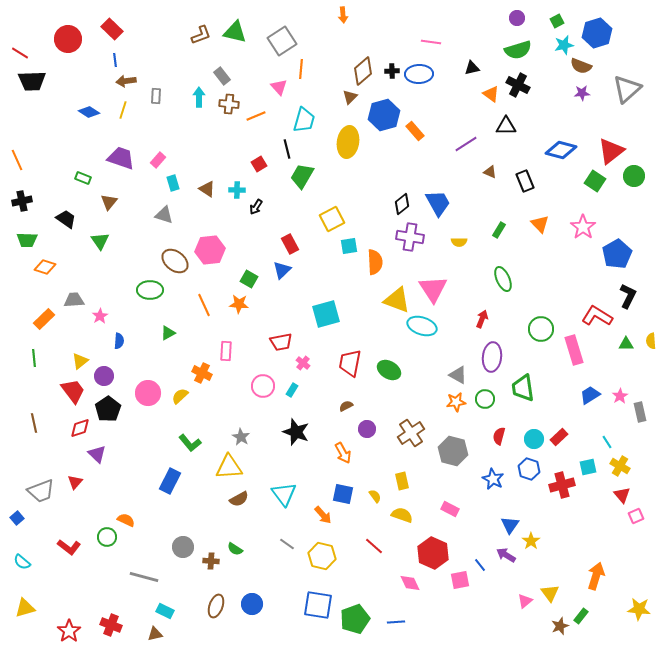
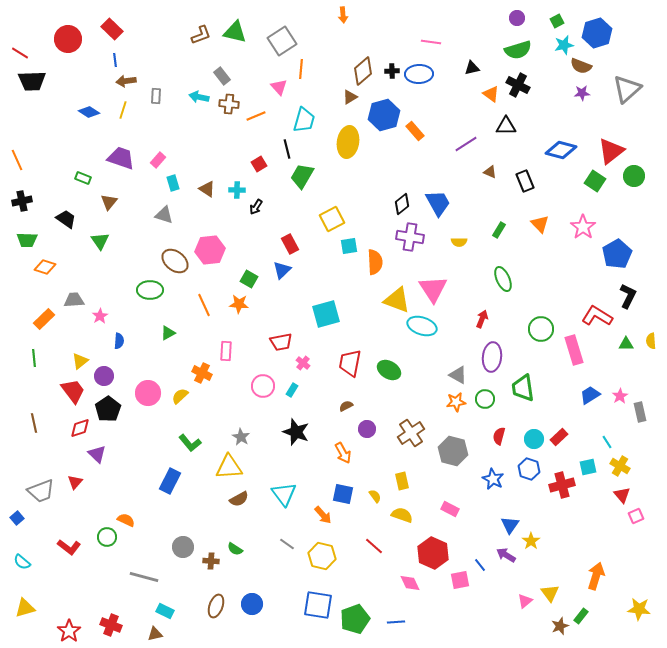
cyan arrow at (199, 97): rotated 78 degrees counterclockwise
brown triangle at (350, 97): rotated 14 degrees clockwise
